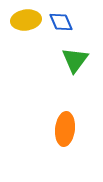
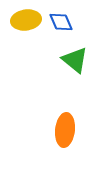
green triangle: rotated 28 degrees counterclockwise
orange ellipse: moved 1 px down
